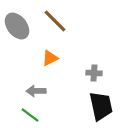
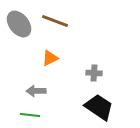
brown line: rotated 24 degrees counterclockwise
gray ellipse: moved 2 px right, 2 px up
black trapezoid: moved 2 px left, 1 px down; rotated 44 degrees counterclockwise
green line: rotated 30 degrees counterclockwise
